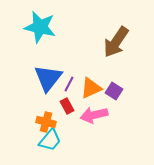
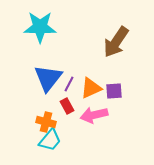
cyan star: rotated 12 degrees counterclockwise
purple square: rotated 36 degrees counterclockwise
